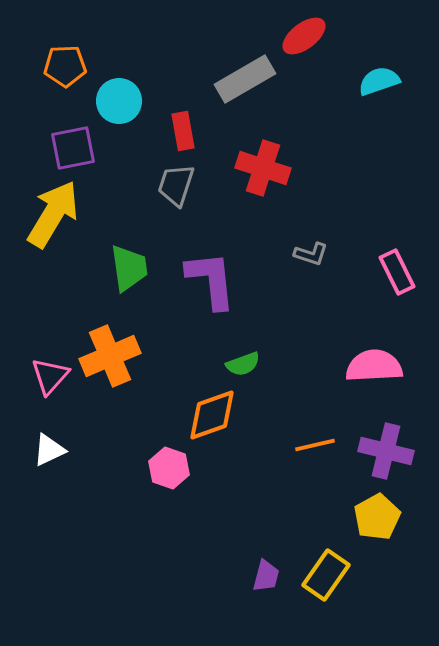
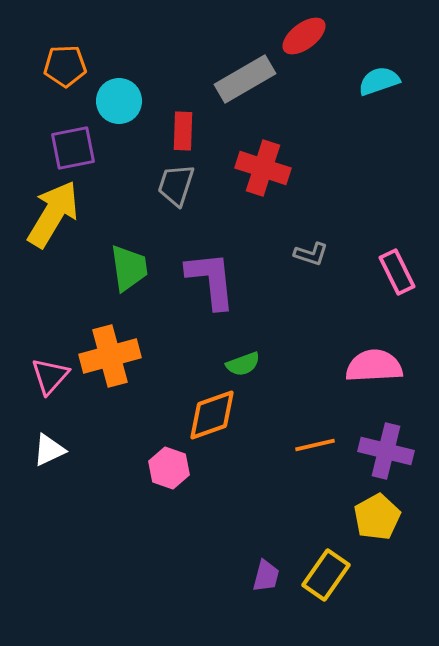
red rectangle: rotated 12 degrees clockwise
orange cross: rotated 8 degrees clockwise
